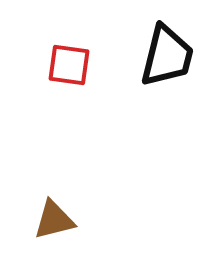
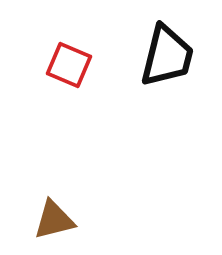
red square: rotated 15 degrees clockwise
